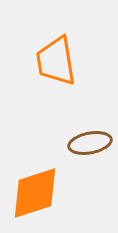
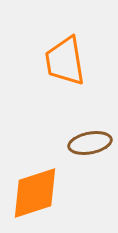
orange trapezoid: moved 9 px right
